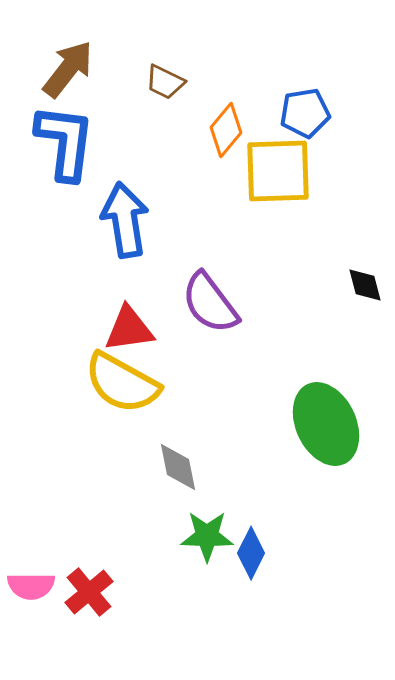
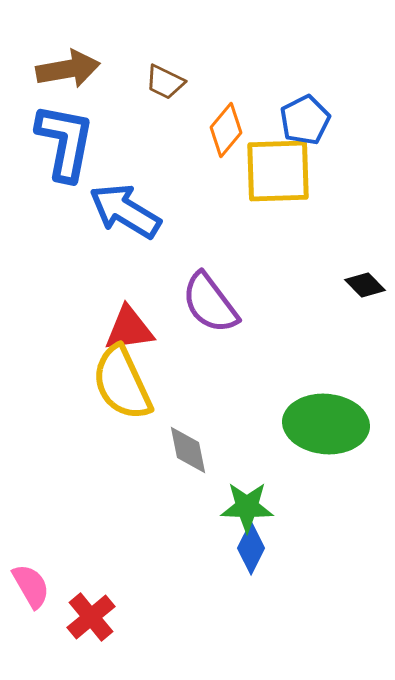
brown arrow: rotated 42 degrees clockwise
blue pentagon: moved 7 px down; rotated 18 degrees counterclockwise
blue L-shape: rotated 4 degrees clockwise
blue arrow: moved 9 px up; rotated 50 degrees counterclockwise
black diamond: rotated 30 degrees counterclockwise
yellow semicircle: rotated 36 degrees clockwise
green ellipse: rotated 60 degrees counterclockwise
gray diamond: moved 10 px right, 17 px up
green star: moved 40 px right, 29 px up
blue diamond: moved 5 px up
pink semicircle: rotated 120 degrees counterclockwise
red cross: moved 2 px right, 25 px down
